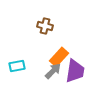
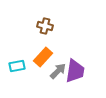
orange rectangle: moved 16 px left
gray arrow: moved 5 px right
